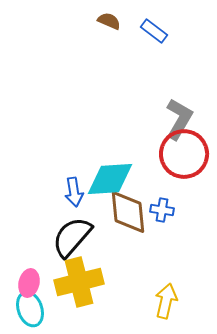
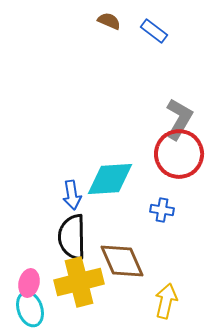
red circle: moved 5 px left
blue arrow: moved 2 px left, 3 px down
brown diamond: moved 6 px left, 49 px down; rotated 18 degrees counterclockwise
black semicircle: rotated 42 degrees counterclockwise
